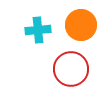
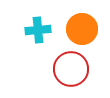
orange circle: moved 1 px right, 4 px down
